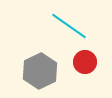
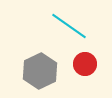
red circle: moved 2 px down
